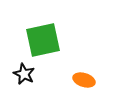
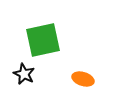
orange ellipse: moved 1 px left, 1 px up
